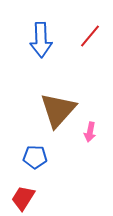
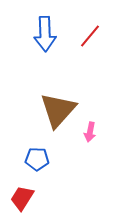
blue arrow: moved 4 px right, 6 px up
blue pentagon: moved 2 px right, 2 px down
red trapezoid: moved 1 px left
